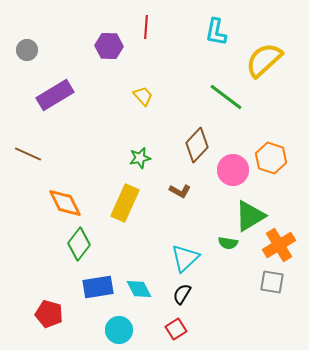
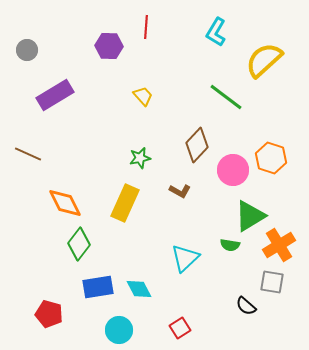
cyan L-shape: rotated 20 degrees clockwise
green semicircle: moved 2 px right, 2 px down
black semicircle: moved 64 px right, 12 px down; rotated 80 degrees counterclockwise
red square: moved 4 px right, 1 px up
